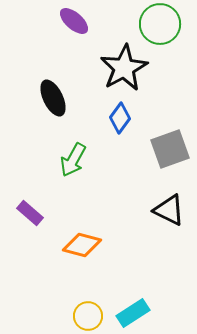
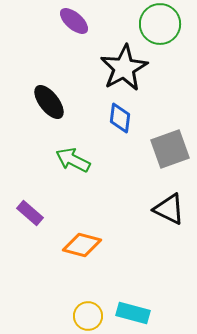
black ellipse: moved 4 px left, 4 px down; rotated 12 degrees counterclockwise
blue diamond: rotated 28 degrees counterclockwise
green arrow: rotated 88 degrees clockwise
black triangle: moved 1 px up
cyan rectangle: rotated 48 degrees clockwise
